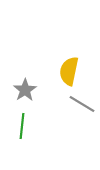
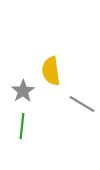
yellow semicircle: moved 18 px left; rotated 20 degrees counterclockwise
gray star: moved 2 px left, 1 px down
